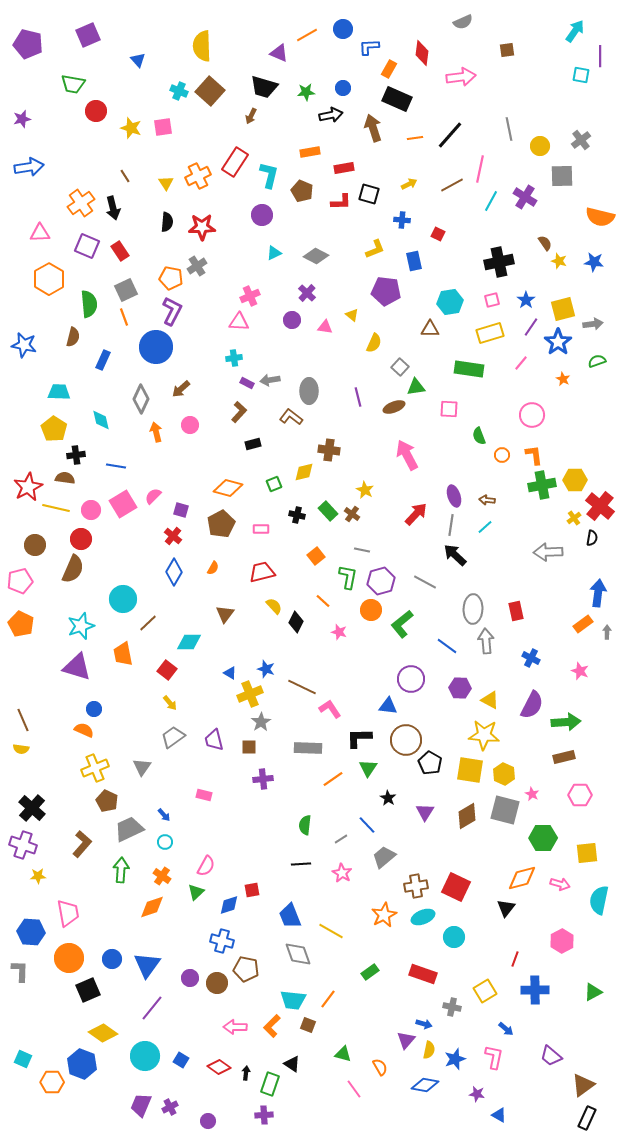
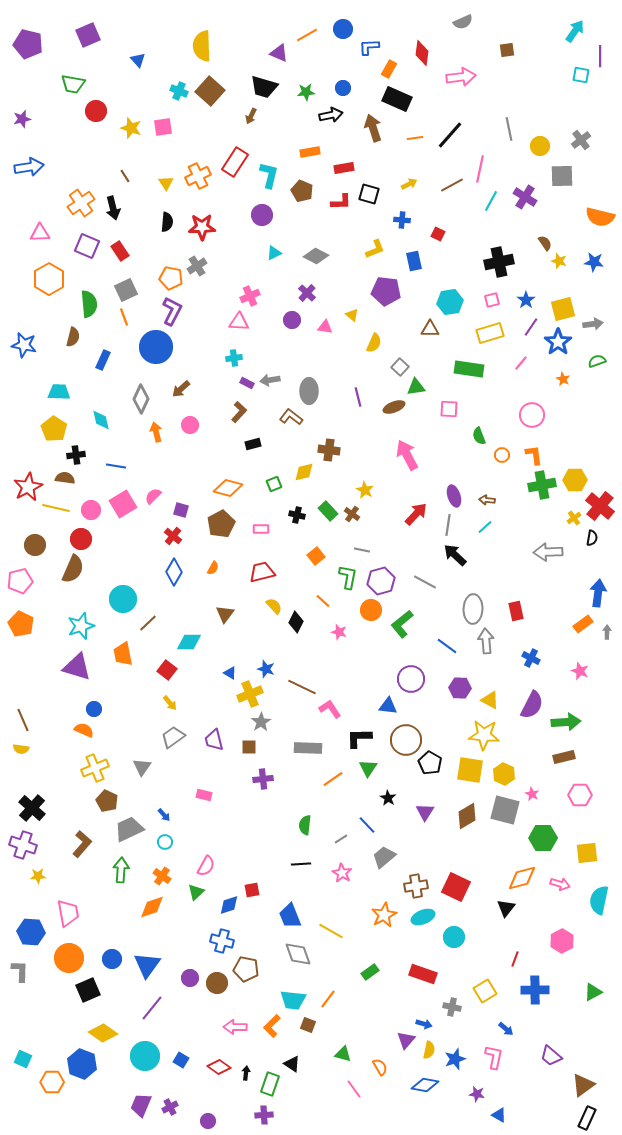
gray line at (451, 525): moved 3 px left
